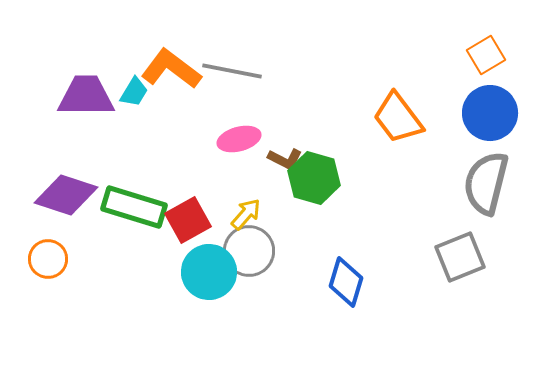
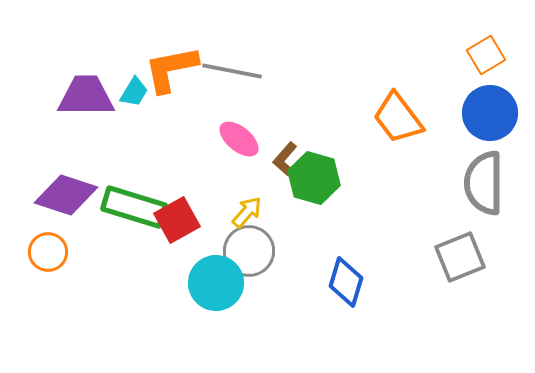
orange L-shape: rotated 48 degrees counterclockwise
pink ellipse: rotated 54 degrees clockwise
brown L-shape: rotated 104 degrees clockwise
gray semicircle: moved 2 px left; rotated 14 degrees counterclockwise
yellow arrow: moved 1 px right, 2 px up
red square: moved 11 px left
orange circle: moved 7 px up
cyan circle: moved 7 px right, 11 px down
